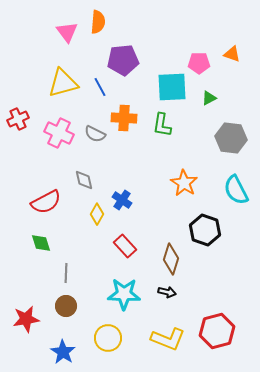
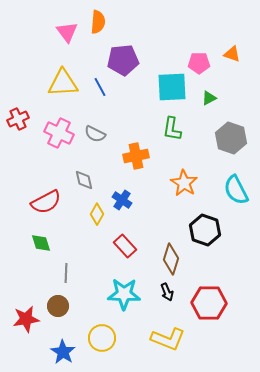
yellow triangle: rotated 12 degrees clockwise
orange cross: moved 12 px right, 38 px down; rotated 15 degrees counterclockwise
green L-shape: moved 10 px right, 4 px down
gray hexagon: rotated 12 degrees clockwise
black arrow: rotated 54 degrees clockwise
brown circle: moved 8 px left
red hexagon: moved 8 px left, 28 px up; rotated 16 degrees clockwise
yellow circle: moved 6 px left
